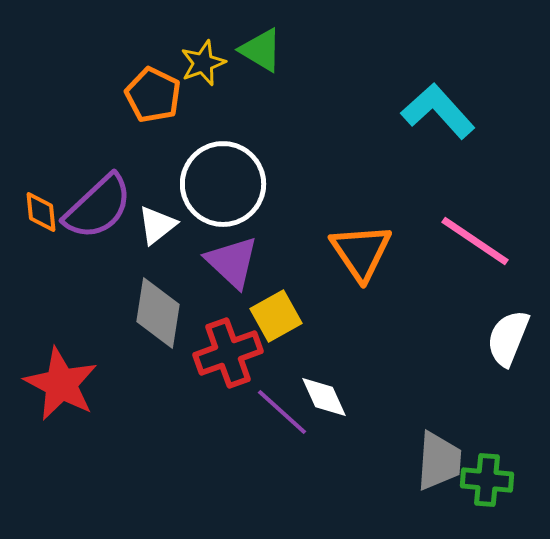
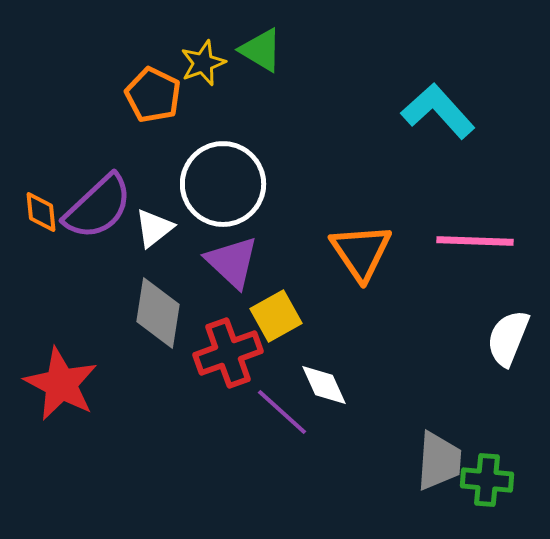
white triangle: moved 3 px left, 3 px down
pink line: rotated 32 degrees counterclockwise
white diamond: moved 12 px up
